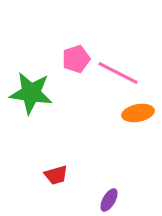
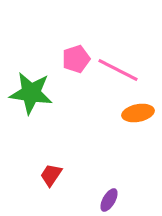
pink line: moved 3 px up
red trapezoid: moved 5 px left; rotated 140 degrees clockwise
